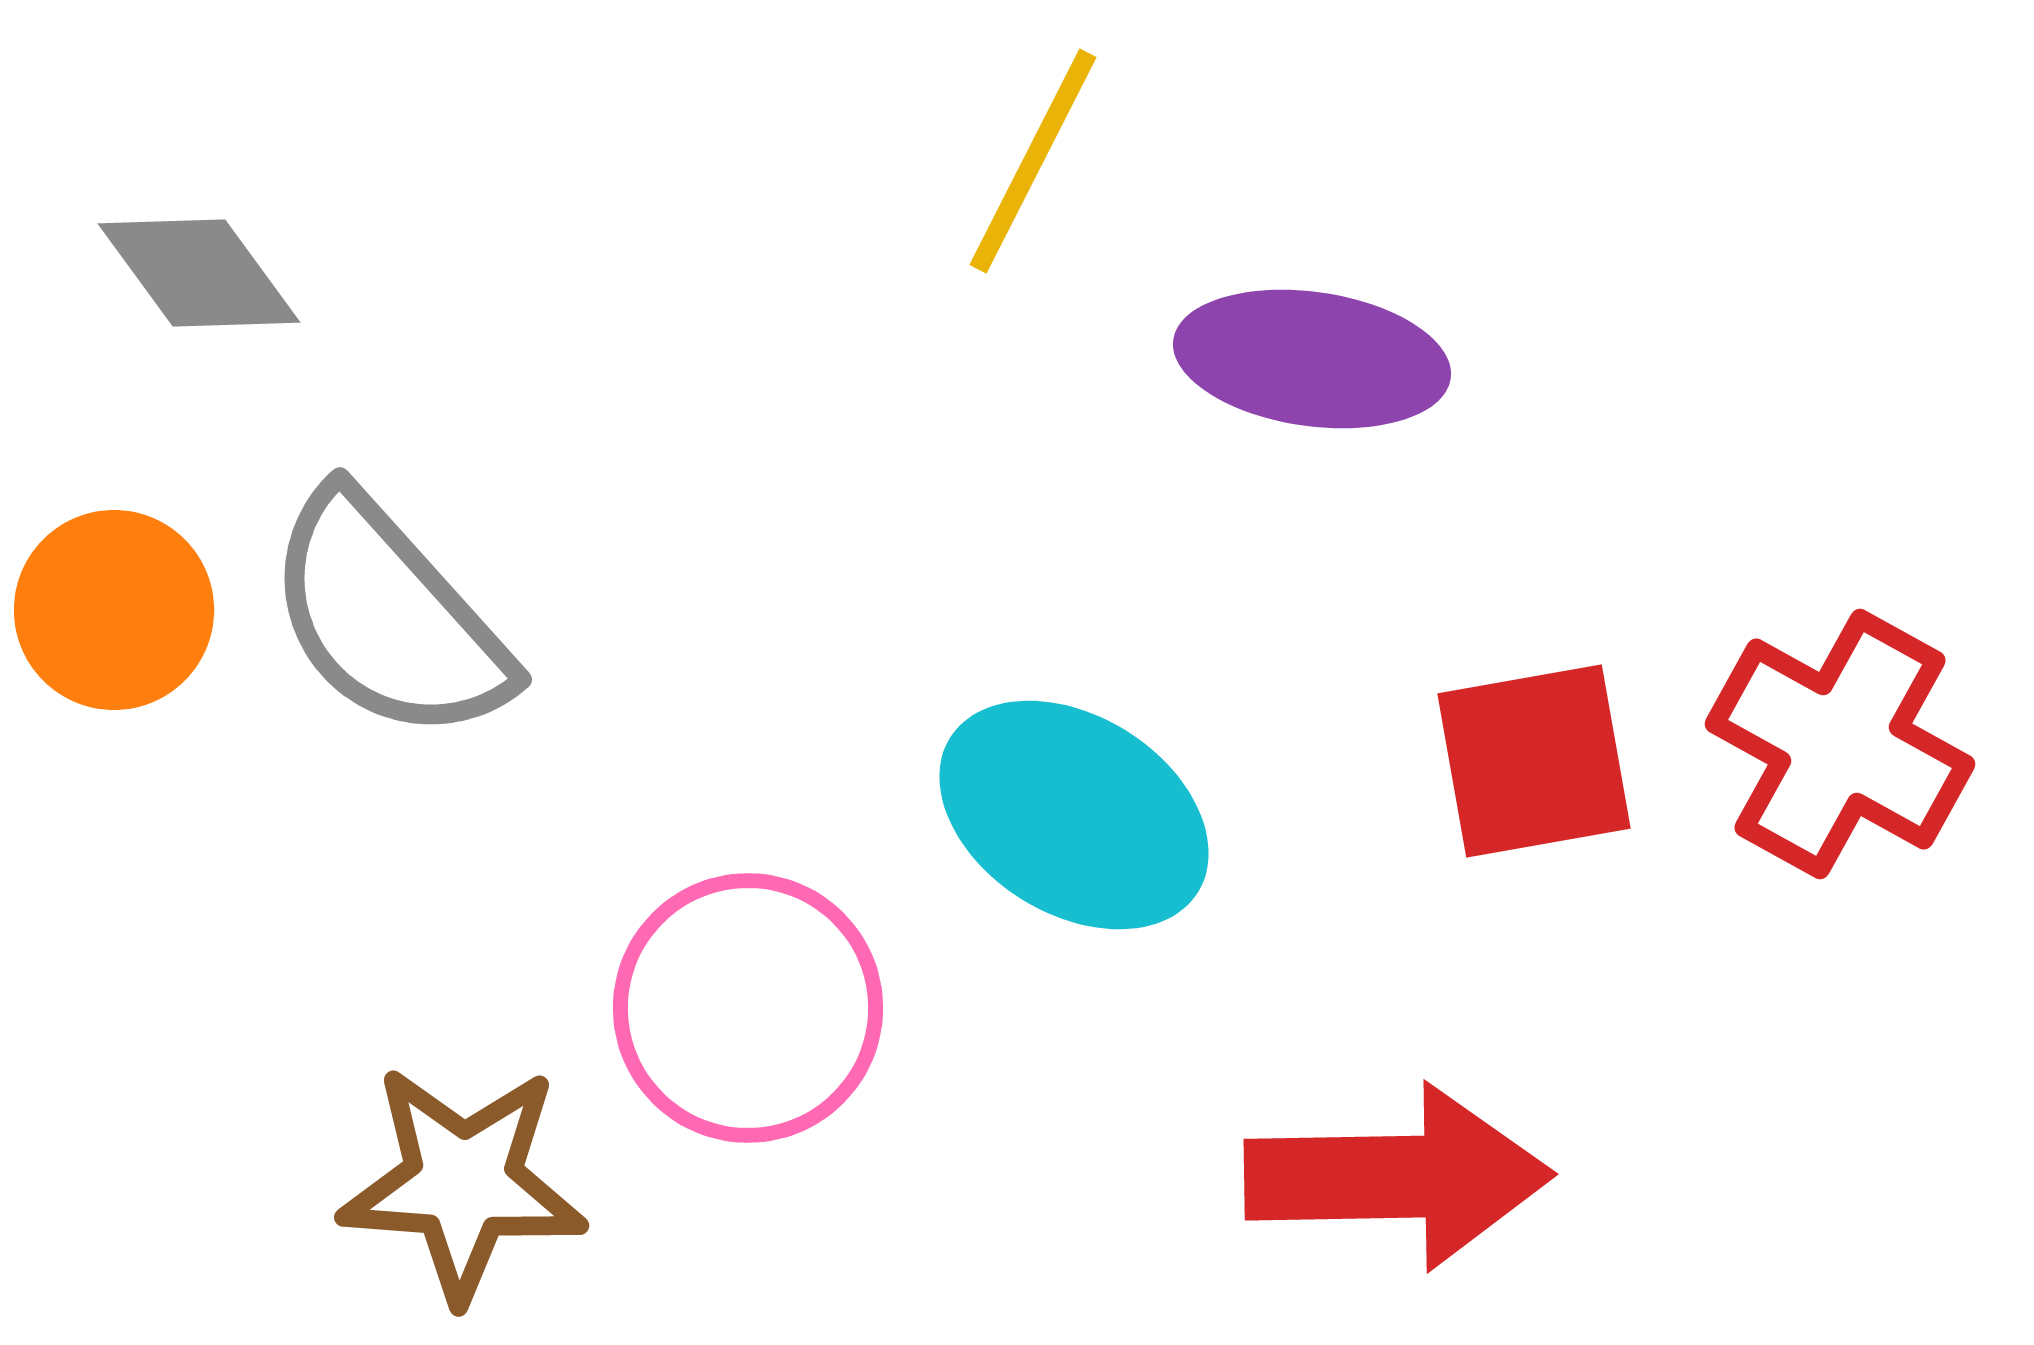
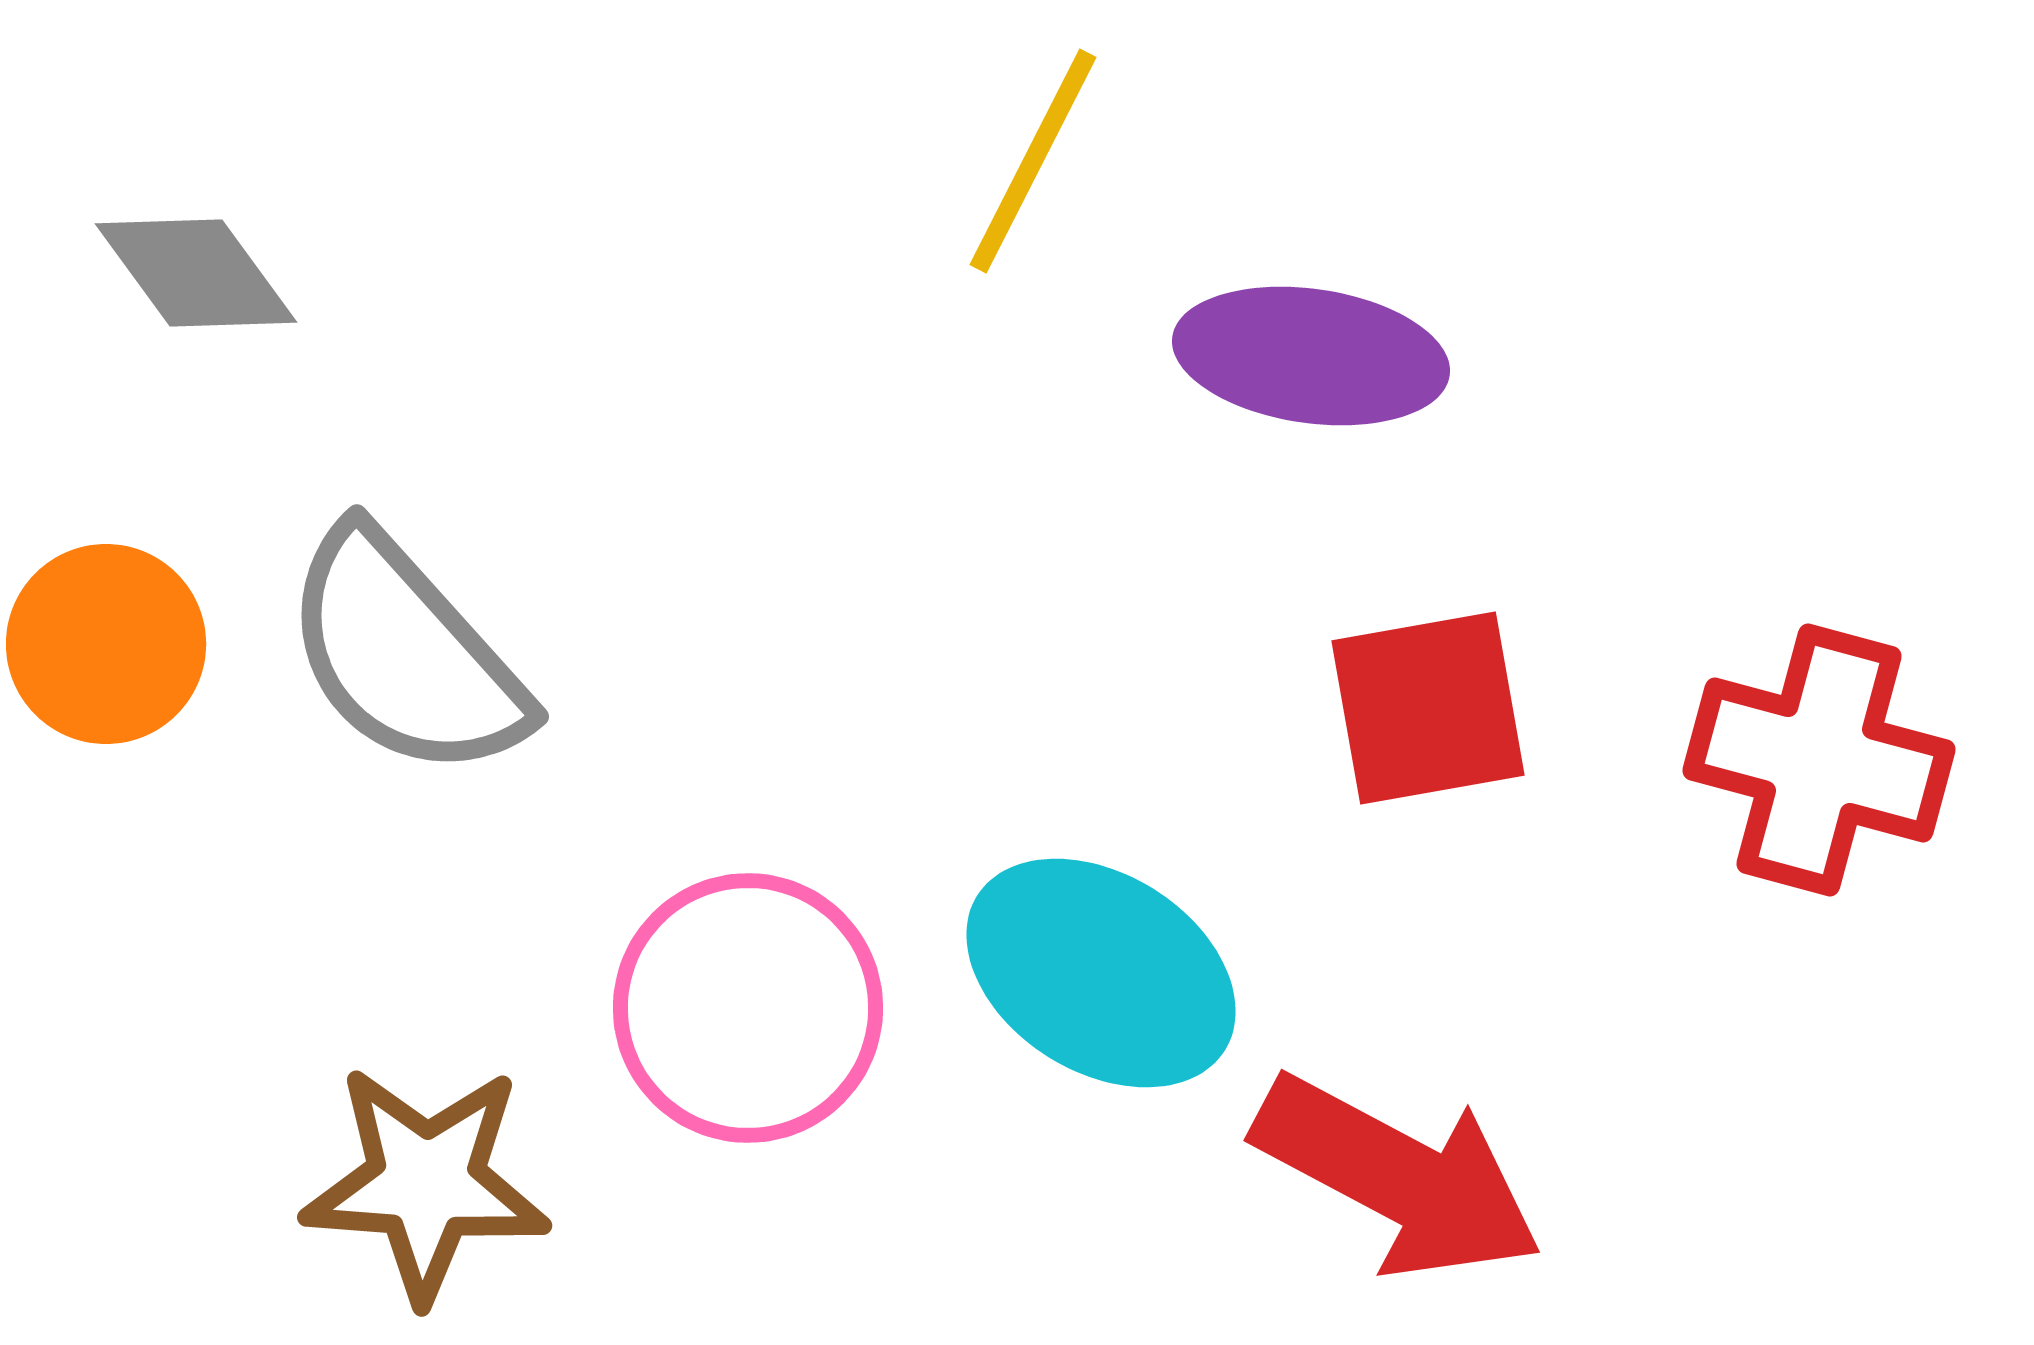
gray diamond: moved 3 px left
purple ellipse: moved 1 px left, 3 px up
orange circle: moved 8 px left, 34 px down
gray semicircle: moved 17 px right, 37 px down
red cross: moved 21 px left, 16 px down; rotated 14 degrees counterclockwise
red square: moved 106 px left, 53 px up
cyan ellipse: moved 27 px right, 158 px down
red arrow: rotated 29 degrees clockwise
brown star: moved 37 px left
